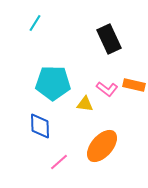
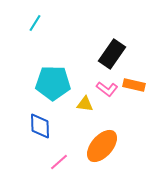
black rectangle: moved 3 px right, 15 px down; rotated 60 degrees clockwise
